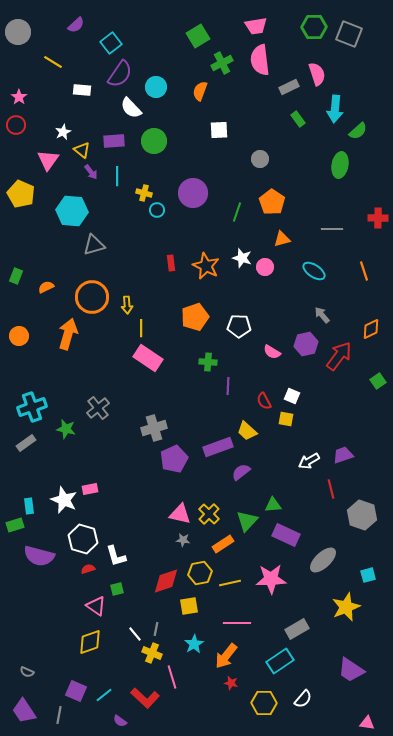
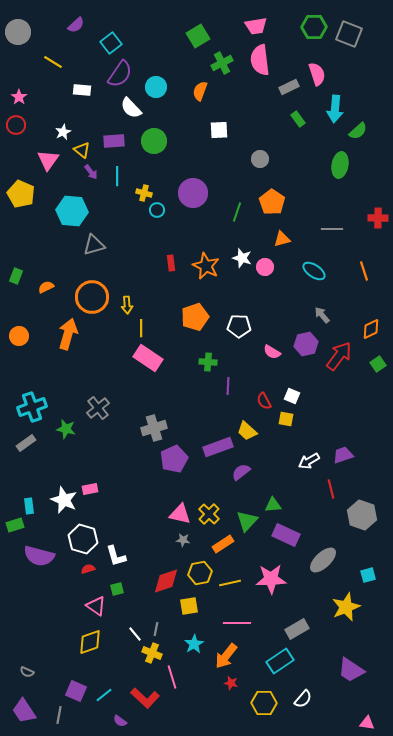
green square at (378, 381): moved 17 px up
